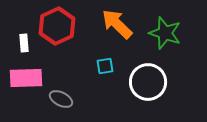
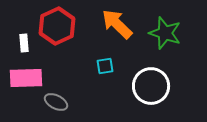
white circle: moved 3 px right, 4 px down
gray ellipse: moved 5 px left, 3 px down
